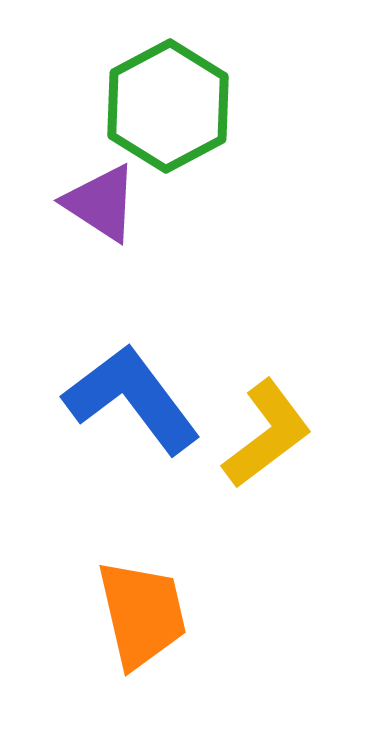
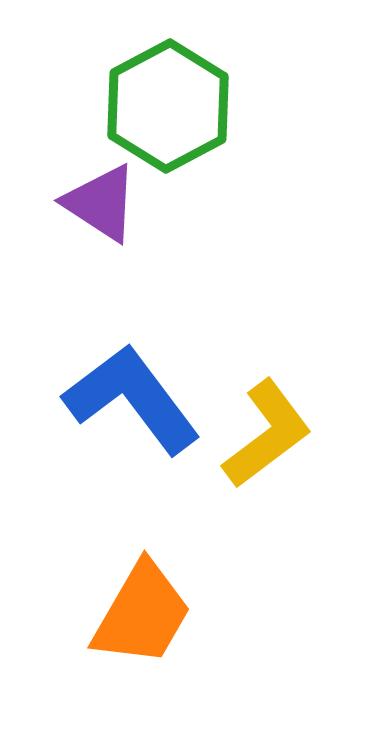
orange trapezoid: rotated 43 degrees clockwise
